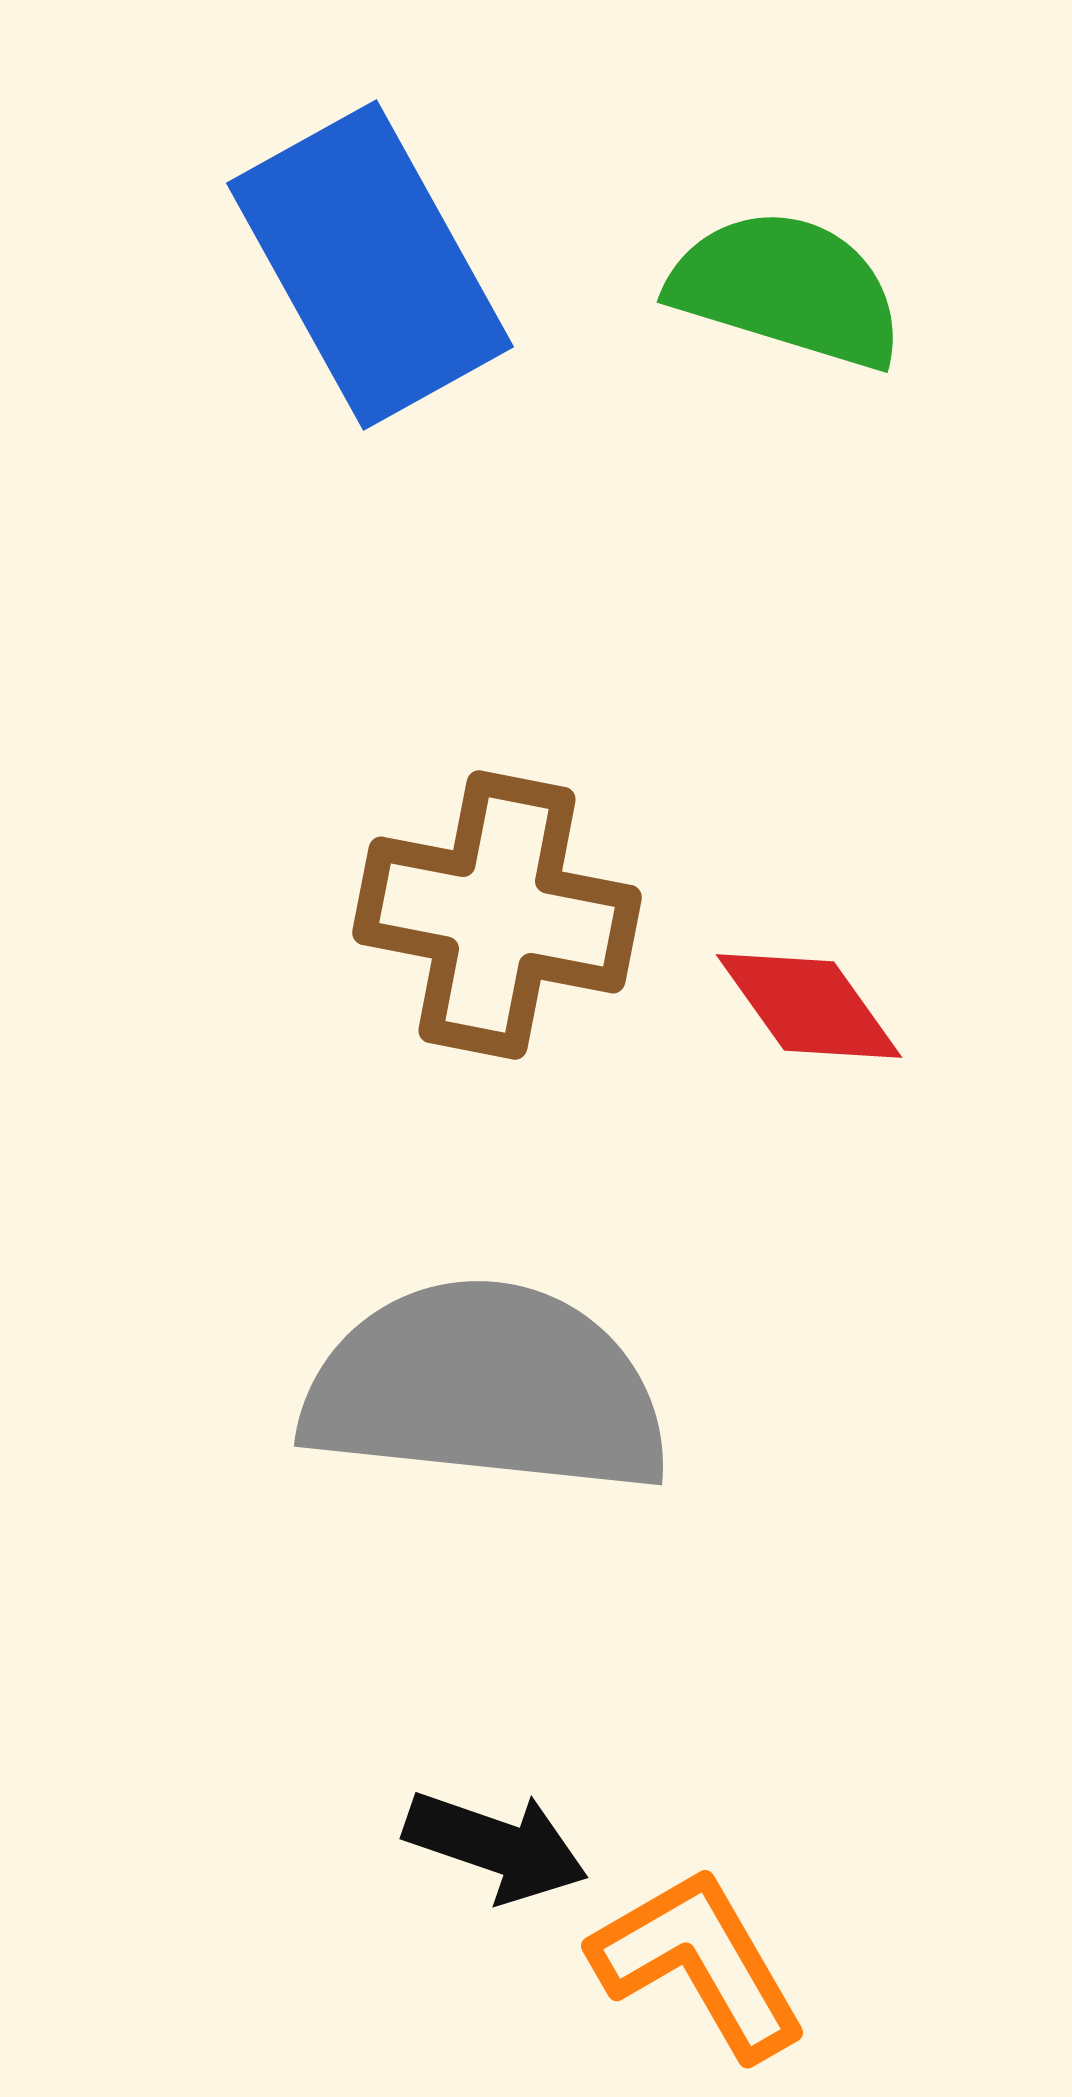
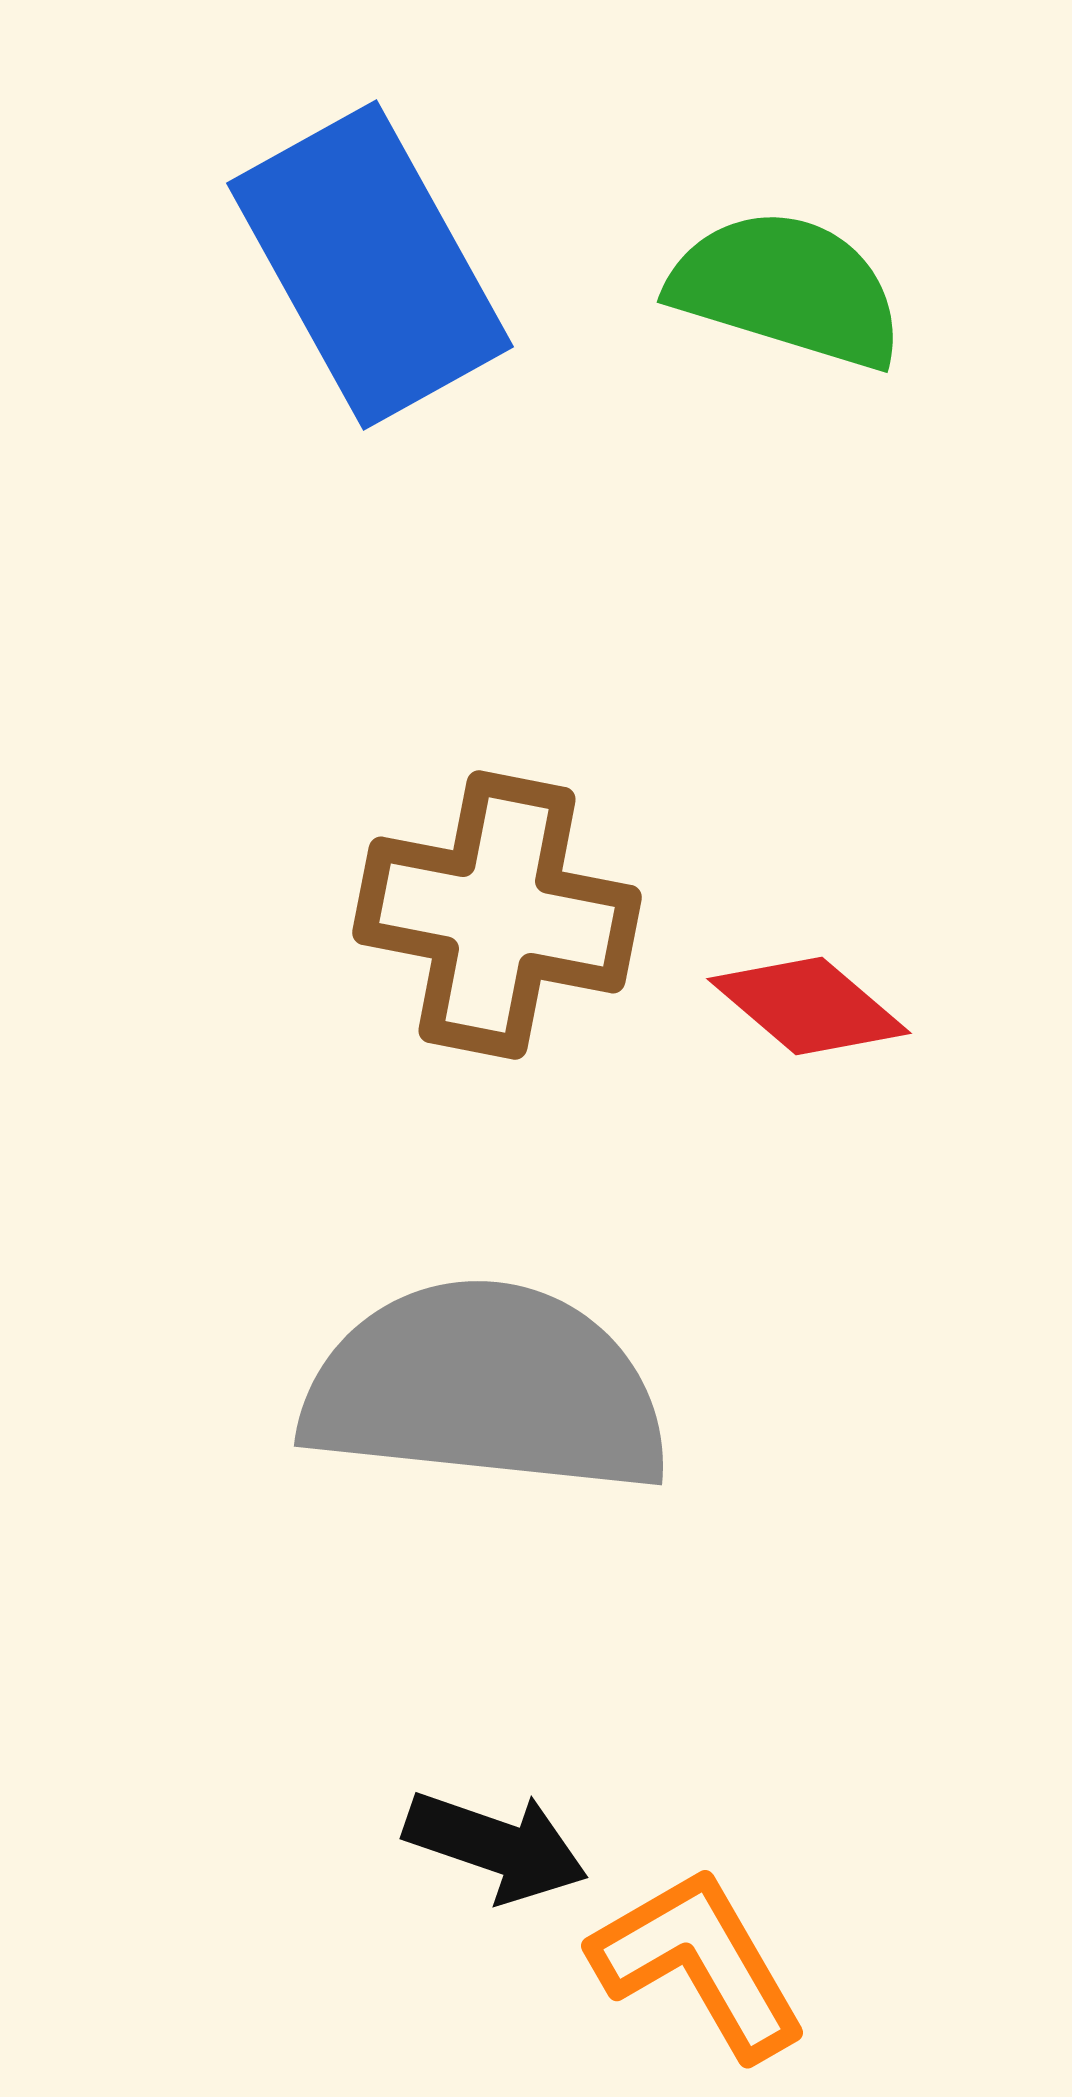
red diamond: rotated 14 degrees counterclockwise
